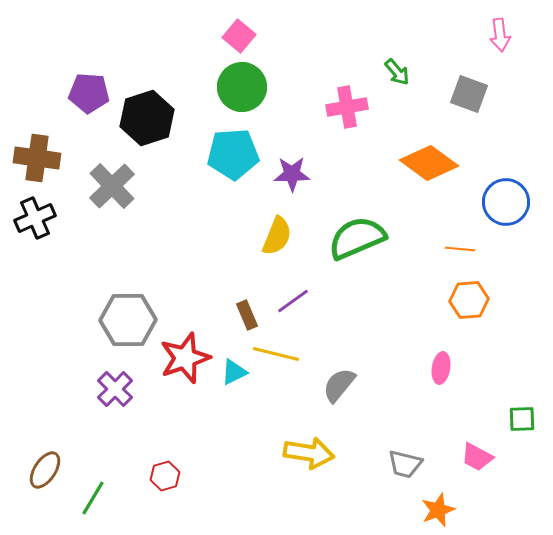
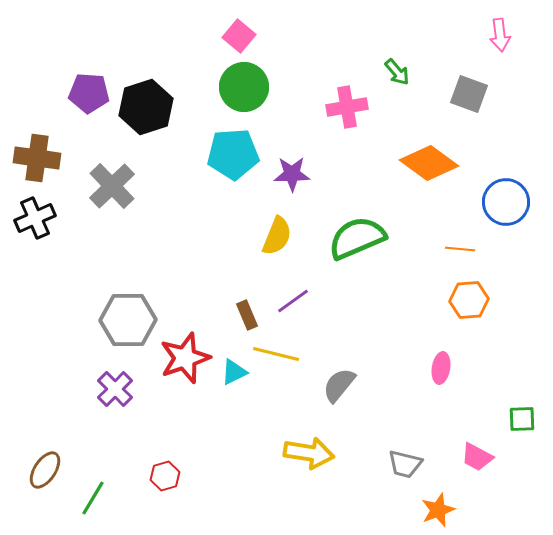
green circle: moved 2 px right
black hexagon: moved 1 px left, 11 px up
